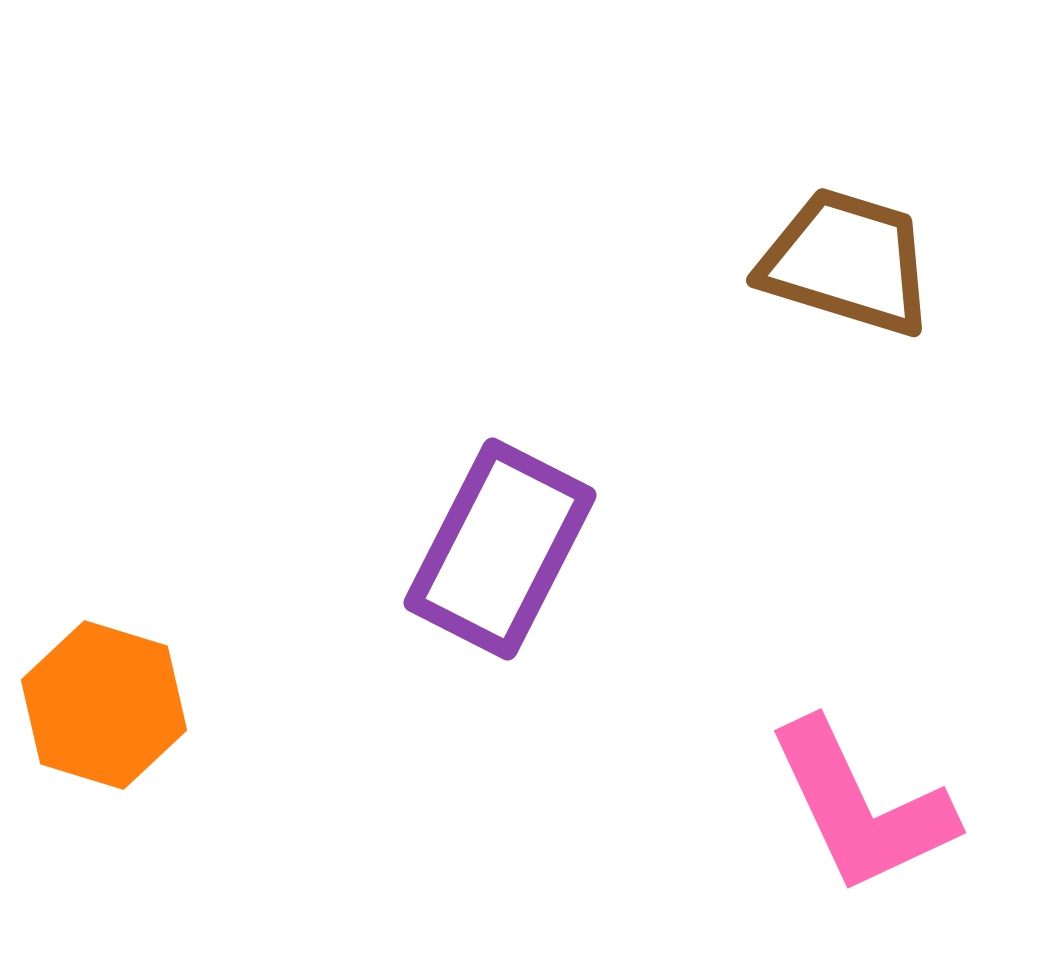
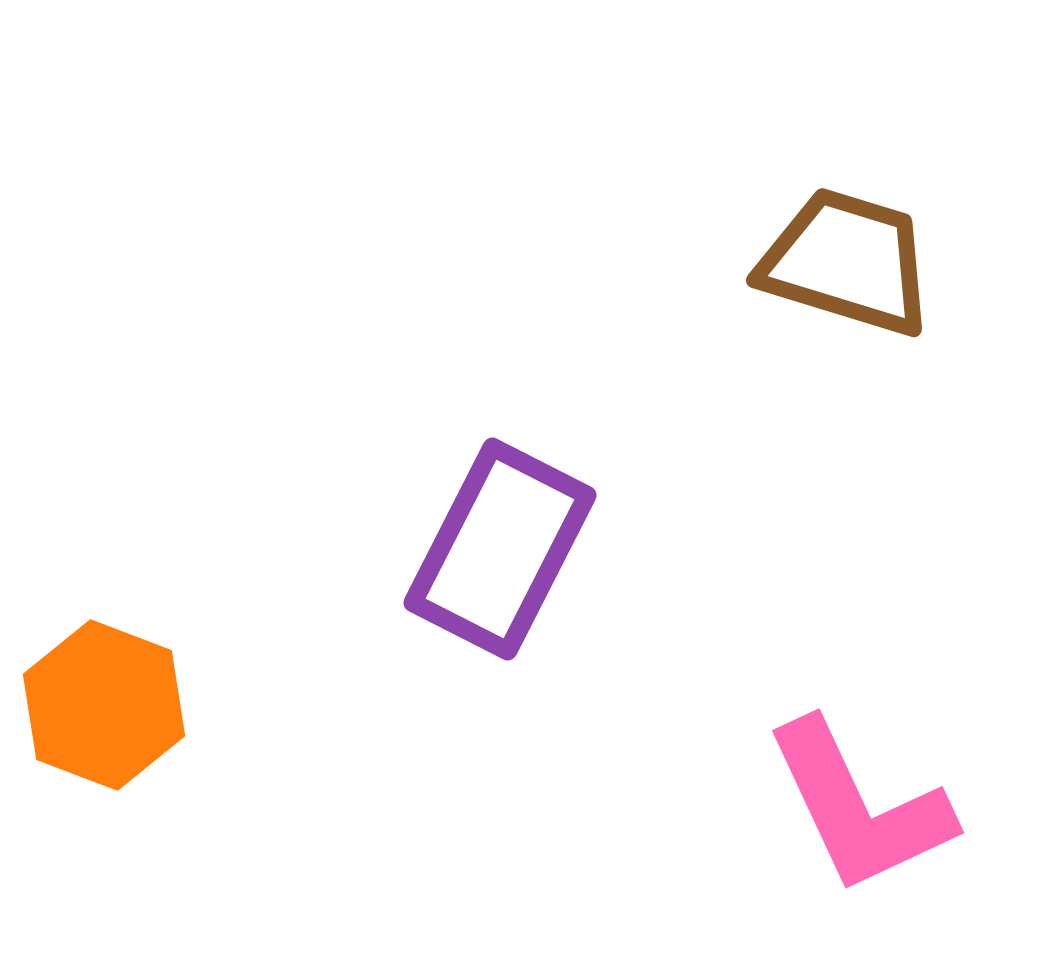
orange hexagon: rotated 4 degrees clockwise
pink L-shape: moved 2 px left
